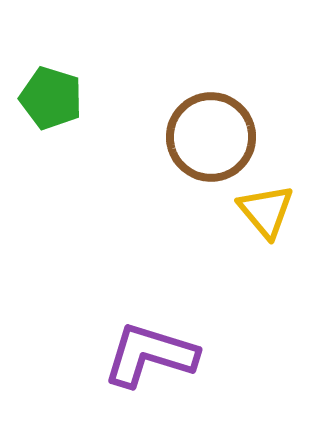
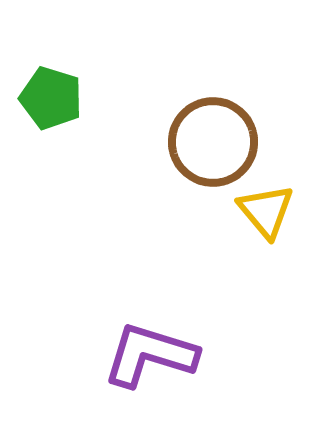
brown circle: moved 2 px right, 5 px down
